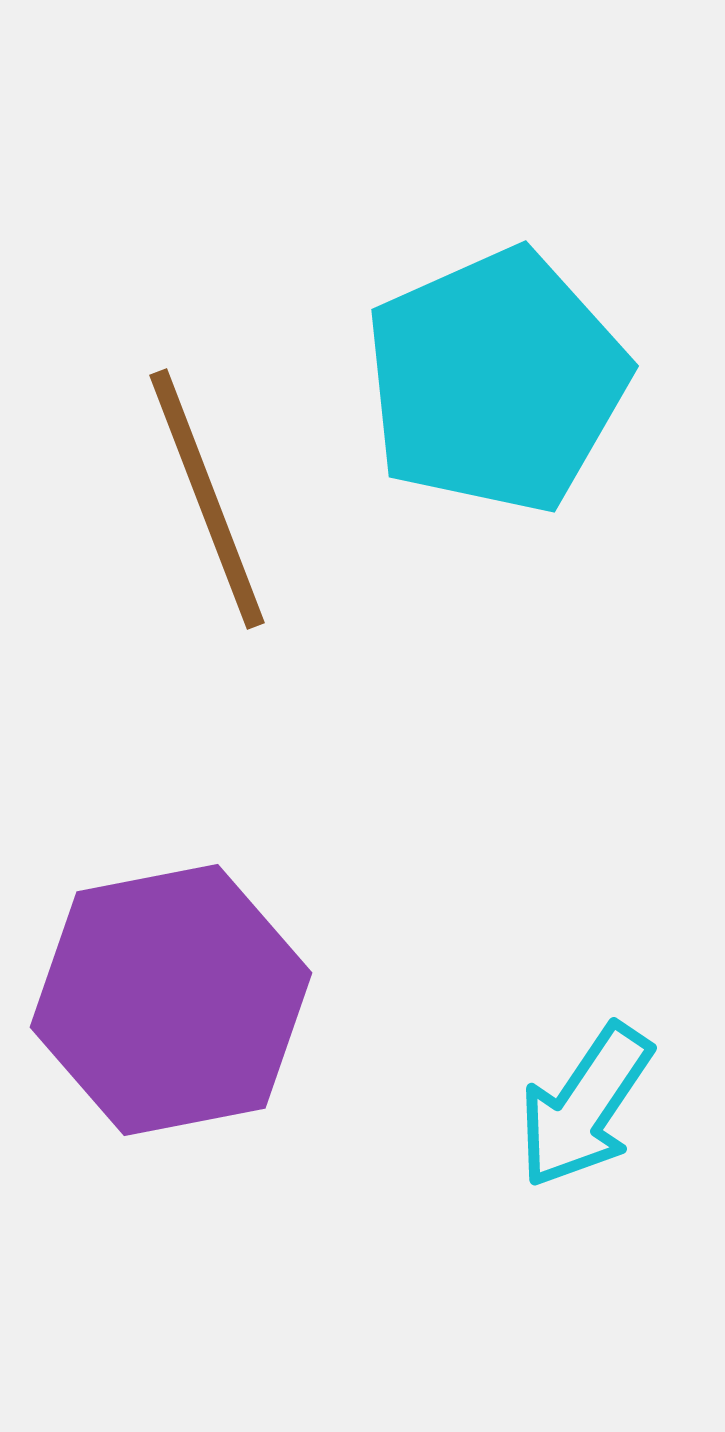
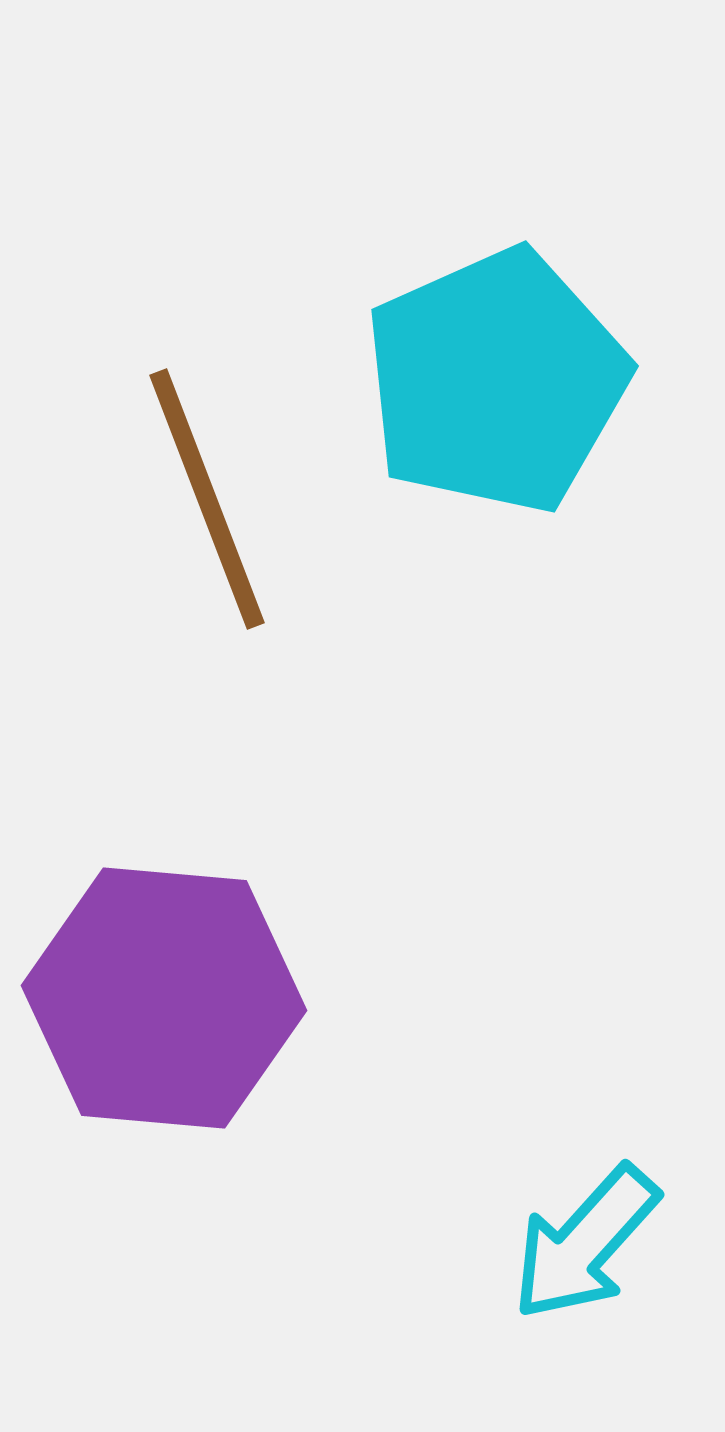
purple hexagon: moved 7 px left, 2 px up; rotated 16 degrees clockwise
cyan arrow: moved 137 px down; rotated 8 degrees clockwise
